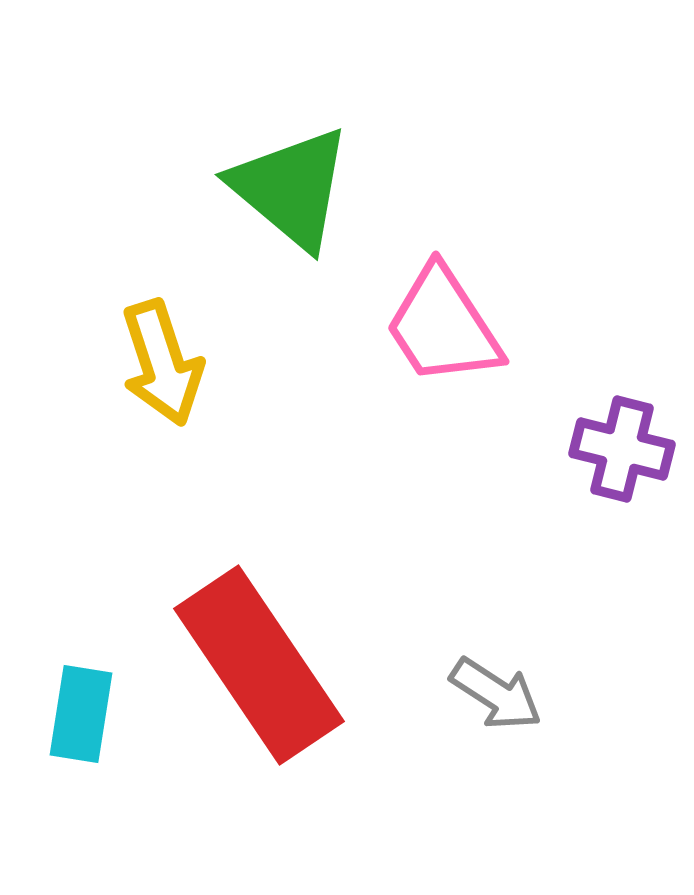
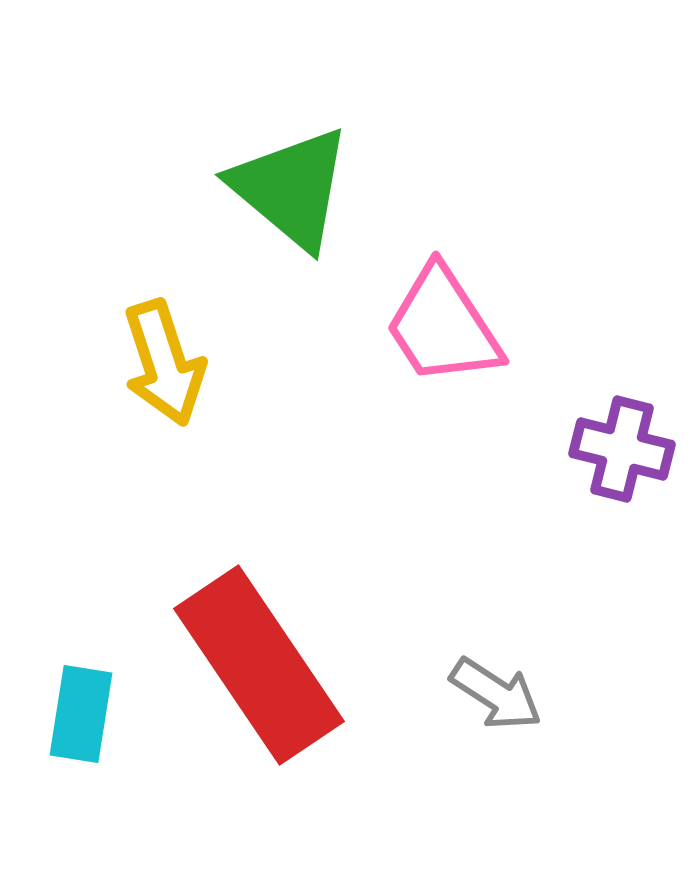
yellow arrow: moved 2 px right
